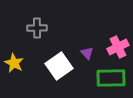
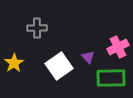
purple triangle: moved 1 px right, 4 px down
yellow star: rotated 12 degrees clockwise
